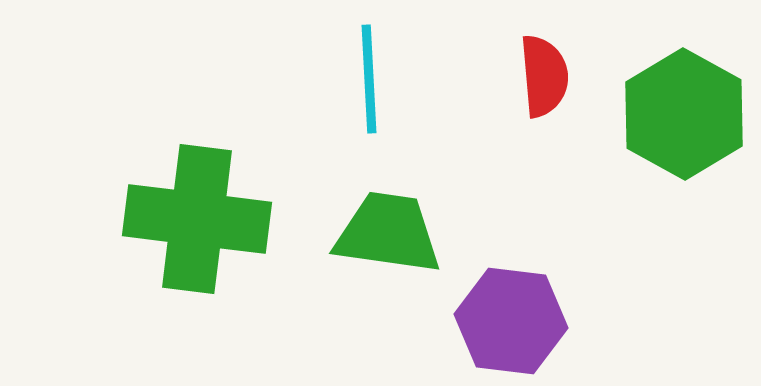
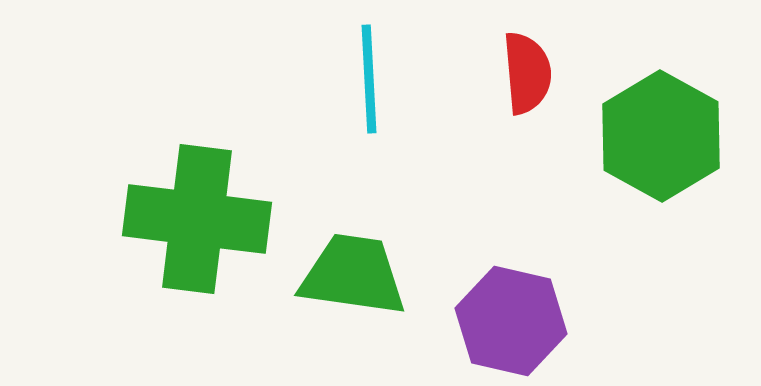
red semicircle: moved 17 px left, 3 px up
green hexagon: moved 23 px left, 22 px down
green trapezoid: moved 35 px left, 42 px down
purple hexagon: rotated 6 degrees clockwise
